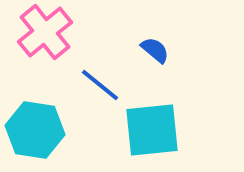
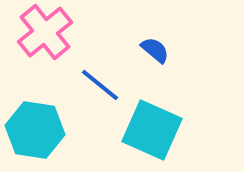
cyan square: rotated 30 degrees clockwise
